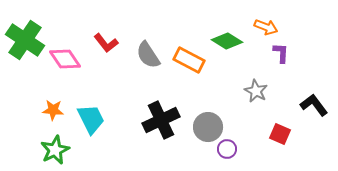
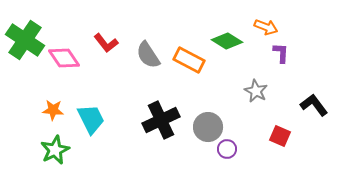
pink diamond: moved 1 px left, 1 px up
red square: moved 2 px down
